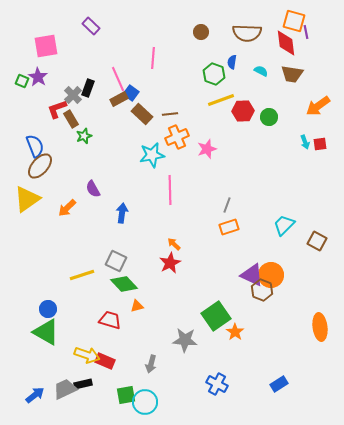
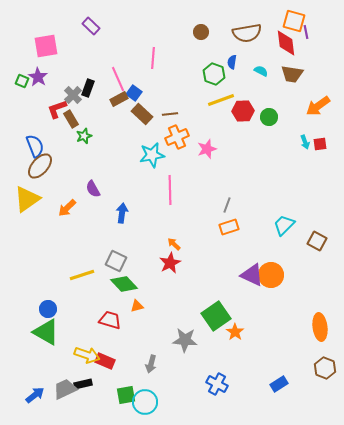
brown semicircle at (247, 33): rotated 12 degrees counterclockwise
blue square at (131, 93): moved 3 px right
brown hexagon at (262, 290): moved 63 px right, 78 px down
